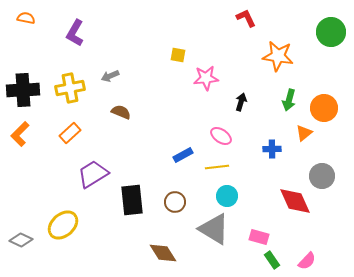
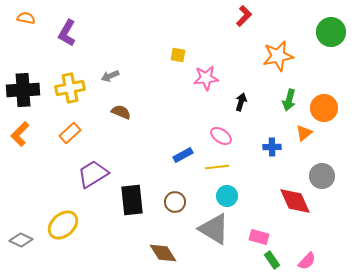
red L-shape: moved 2 px left, 2 px up; rotated 70 degrees clockwise
purple L-shape: moved 8 px left
orange star: rotated 20 degrees counterclockwise
blue cross: moved 2 px up
